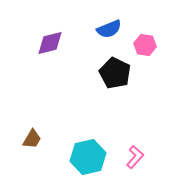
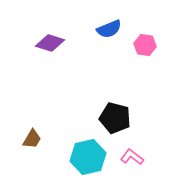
purple diamond: rotated 32 degrees clockwise
black pentagon: moved 45 px down; rotated 12 degrees counterclockwise
pink L-shape: moved 3 px left; rotated 95 degrees counterclockwise
